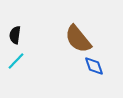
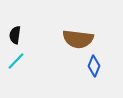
brown semicircle: rotated 44 degrees counterclockwise
blue diamond: rotated 40 degrees clockwise
